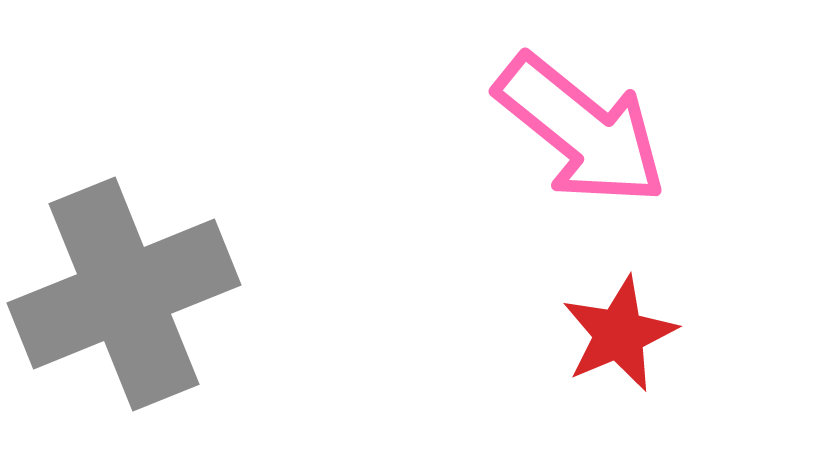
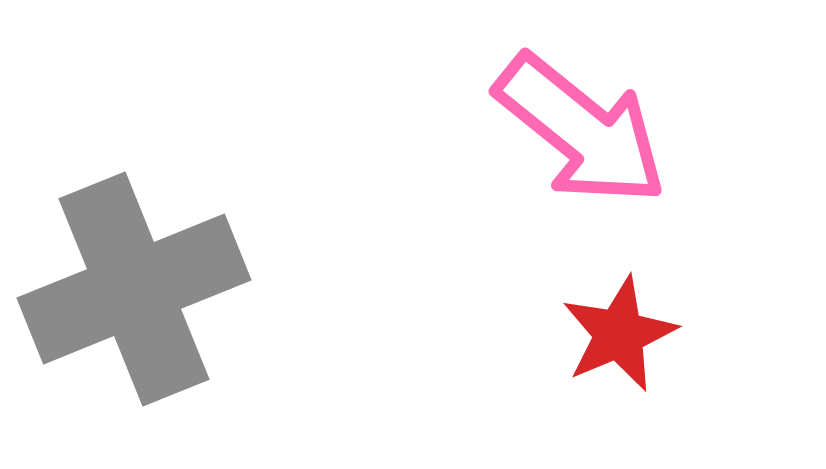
gray cross: moved 10 px right, 5 px up
